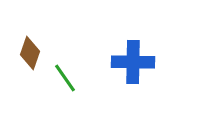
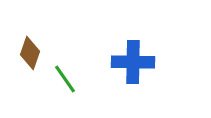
green line: moved 1 px down
